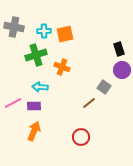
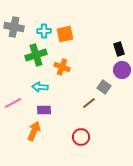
purple rectangle: moved 10 px right, 4 px down
